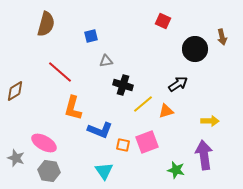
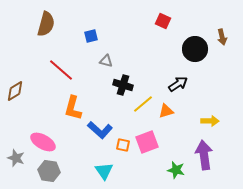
gray triangle: rotated 24 degrees clockwise
red line: moved 1 px right, 2 px up
blue L-shape: rotated 20 degrees clockwise
pink ellipse: moved 1 px left, 1 px up
